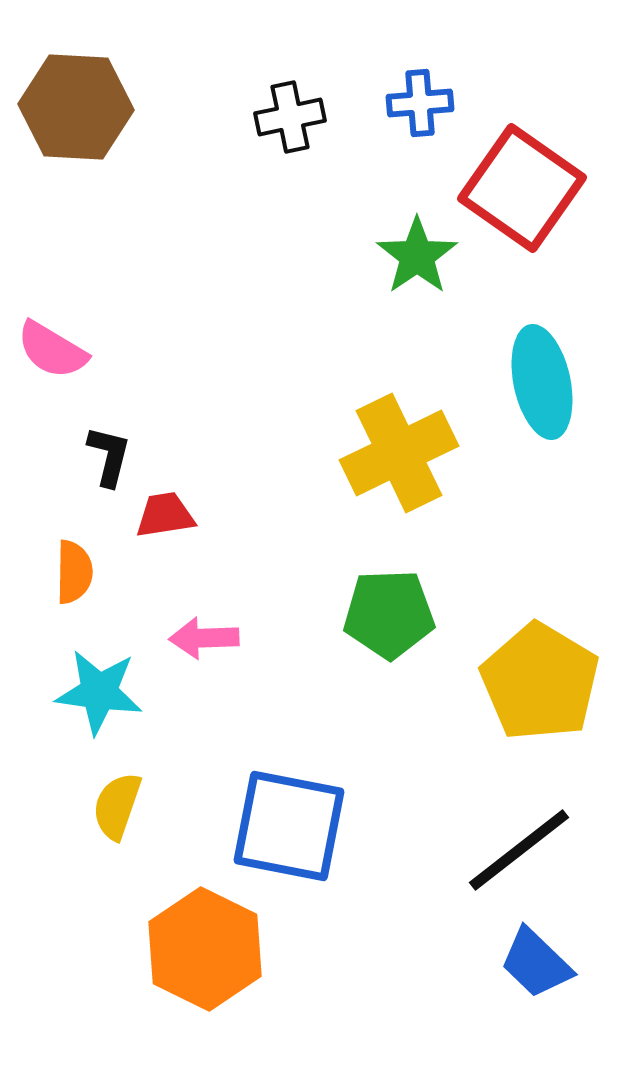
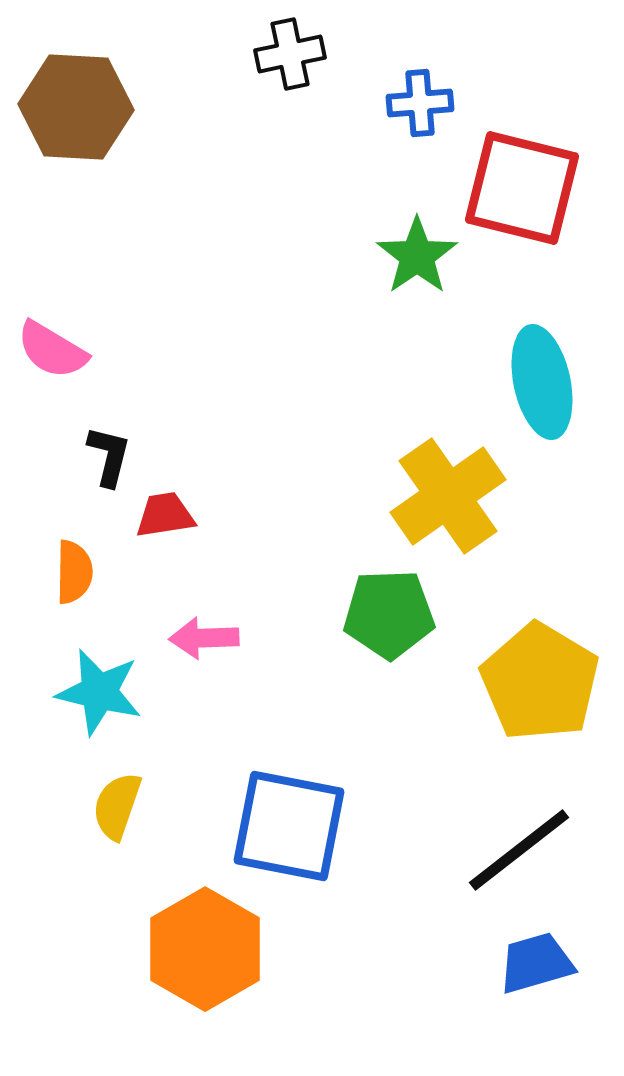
black cross: moved 63 px up
red square: rotated 21 degrees counterclockwise
yellow cross: moved 49 px right, 43 px down; rotated 9 degrees counterclockwise
cyan star: rotated 6 degrees clockwise
orange hexagon: rotated 4 degrees clockwise
blue trapezoid: rotated 120 degrees clockwise
